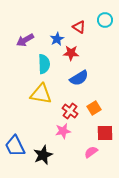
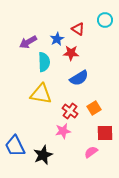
red triangle: moved 1 px left, 2 px down
purple arrow: moved 3 px right, 2 px down
cyan semicircle: moved 2 px up
